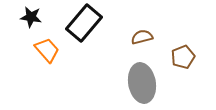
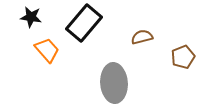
gray ellipse: moved 28 px left; rotated 6 degrees clockwise
